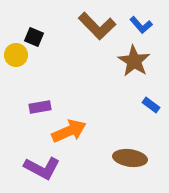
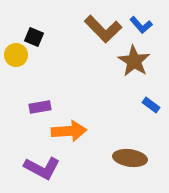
brown L-shape: moved 6 px right, 3 px down
orange arrow: rotated 20 degrees clockwise
